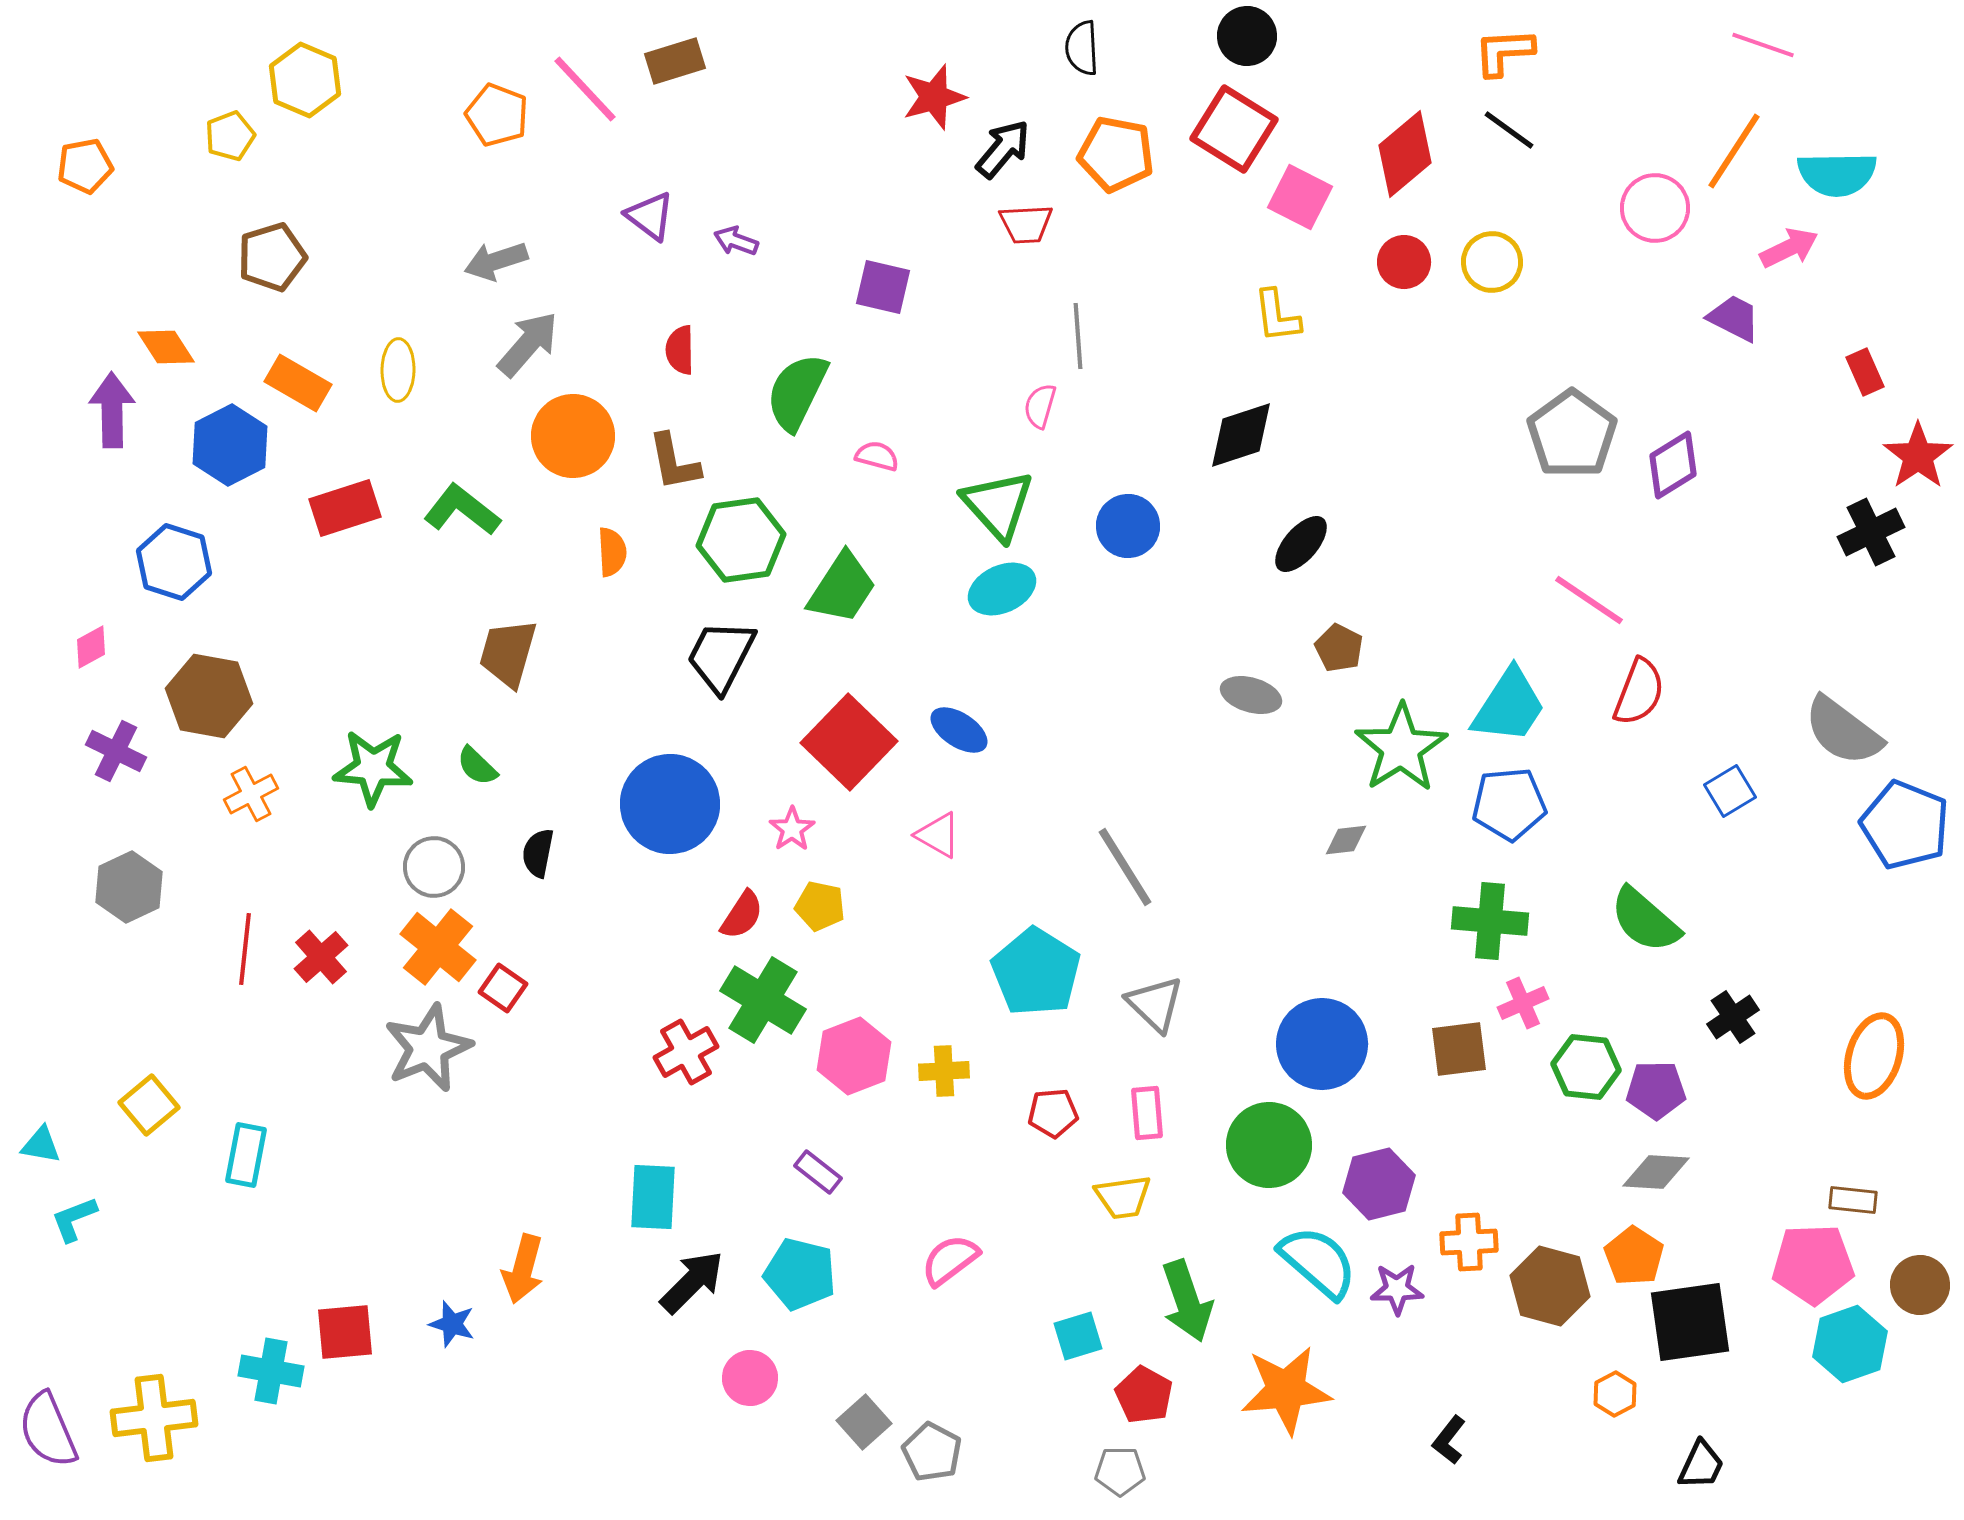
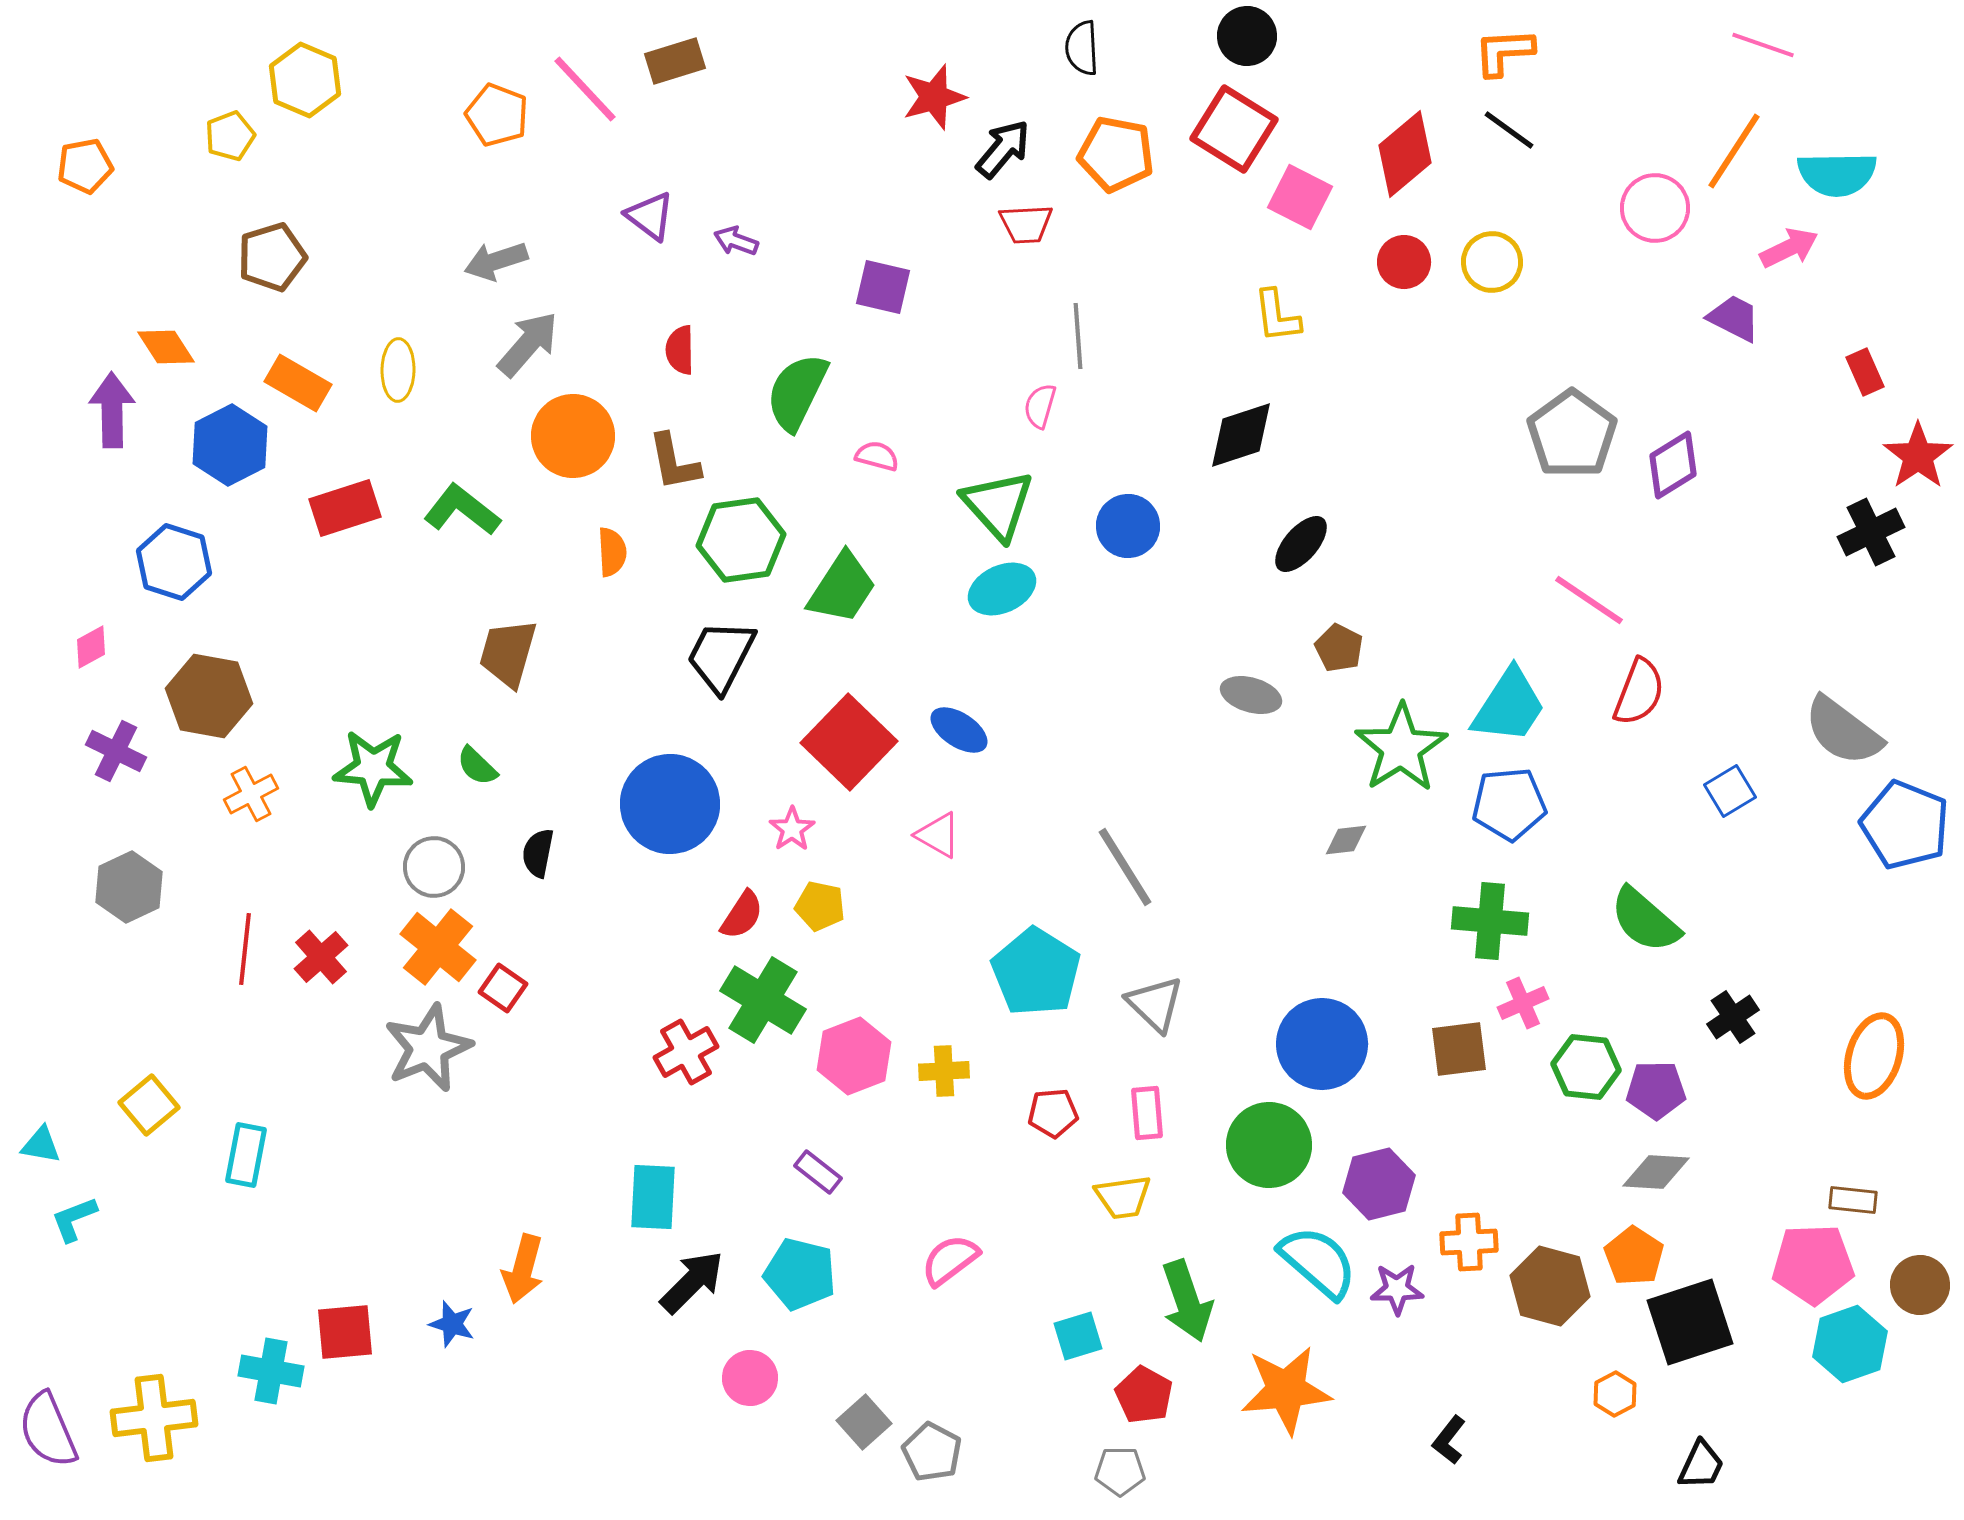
black square at (1690, 1322): rotated 10 degrees counterclockwise
